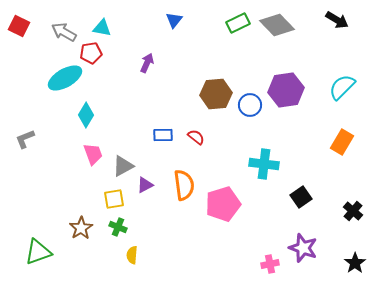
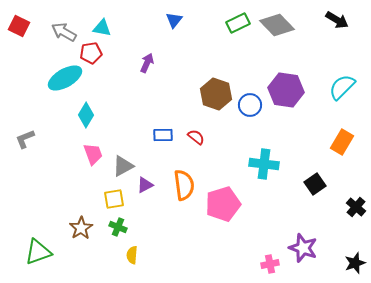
purple hexagon: rotated 16 degrees clockwise
brown hexagon: rotated 24 degrees clockwise
black square: moved 14 px right, 13 px up
black cross: moved 3 px right, 4 px up
black star: rotated 15 degrees clockwise
